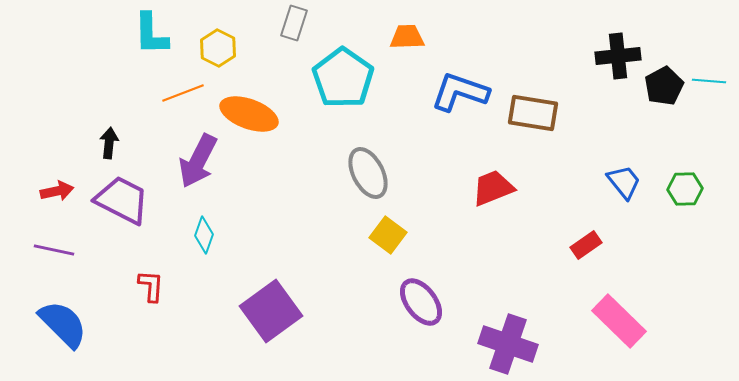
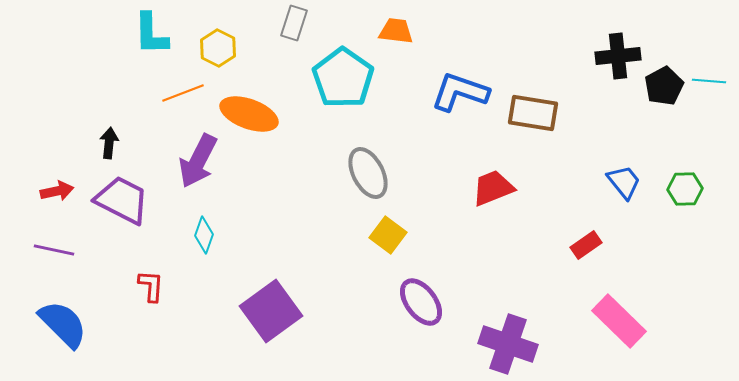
orange trapezoid: moved 11 px left, 6 px up; rotated 9 degrees clockwise
